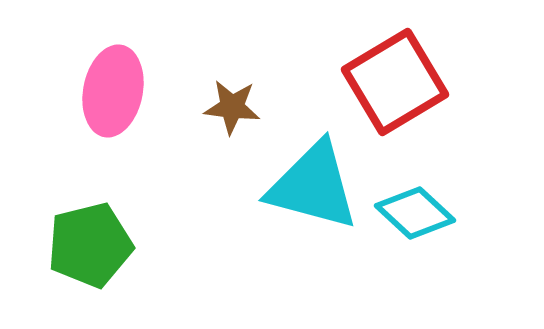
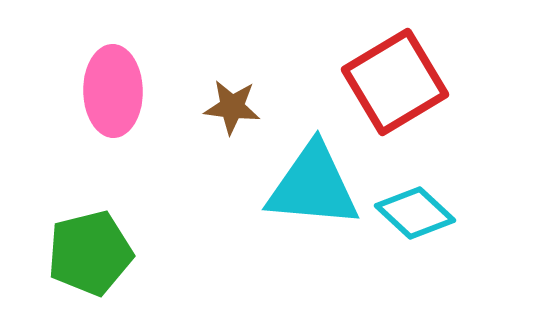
pink ellipse: rotated 12 degrees counterclockwise
cyan triangle: rotated 10 degrees counterclockwise
green pentagon: moved 8 px down
